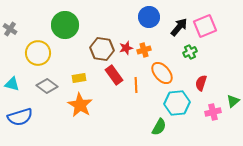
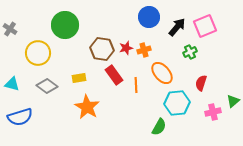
black arrow: moved 2 px left
orange star: moved 7 px right, 2 px down
